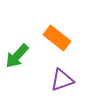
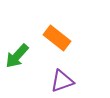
purple triangle: moved 1 px down
